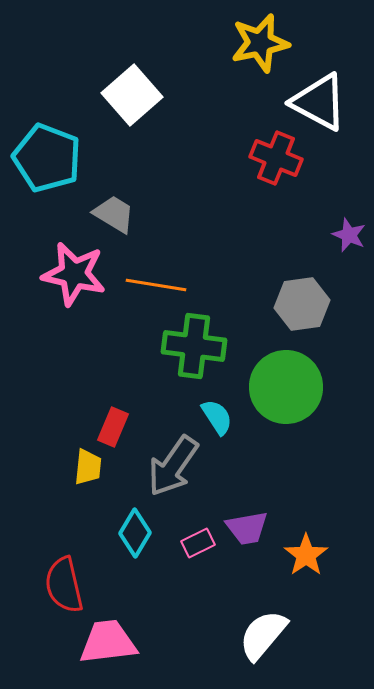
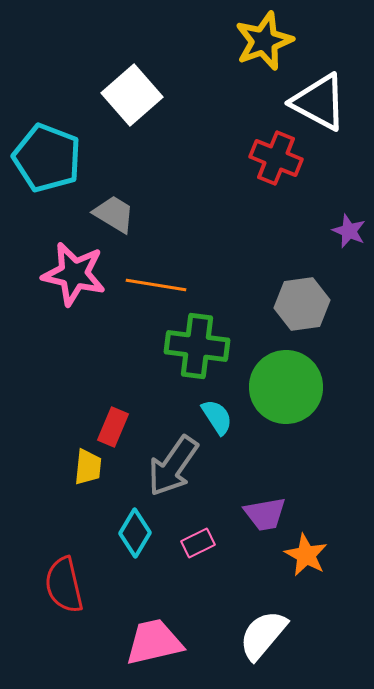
yellow star: moved 4 px right, 2 px up; rotated 8 degrees counterclockwise
purple star: moved 4 px up
green cross: moved 3 px right
purple trapezoid: moved 18 px right, 14 px up
orange star: rotated 9 degrees counterclockwise
pink trapezoid: moved 46 px right; rotated 6 degrees counterclockwise
